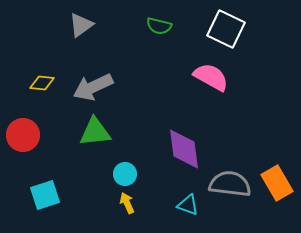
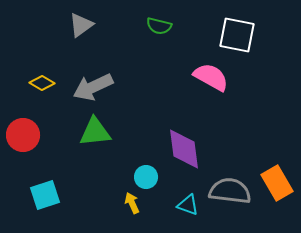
white square: moved 11 px right, 6 px down; rotated 15 degrees counterclockwise
yellow diamond: rotated 25 degrees clockwise
cyan circle: moved 21 px right, 3 px down
gray semicircle: moved 7 px down
yellow arrow: moved 5 px right
